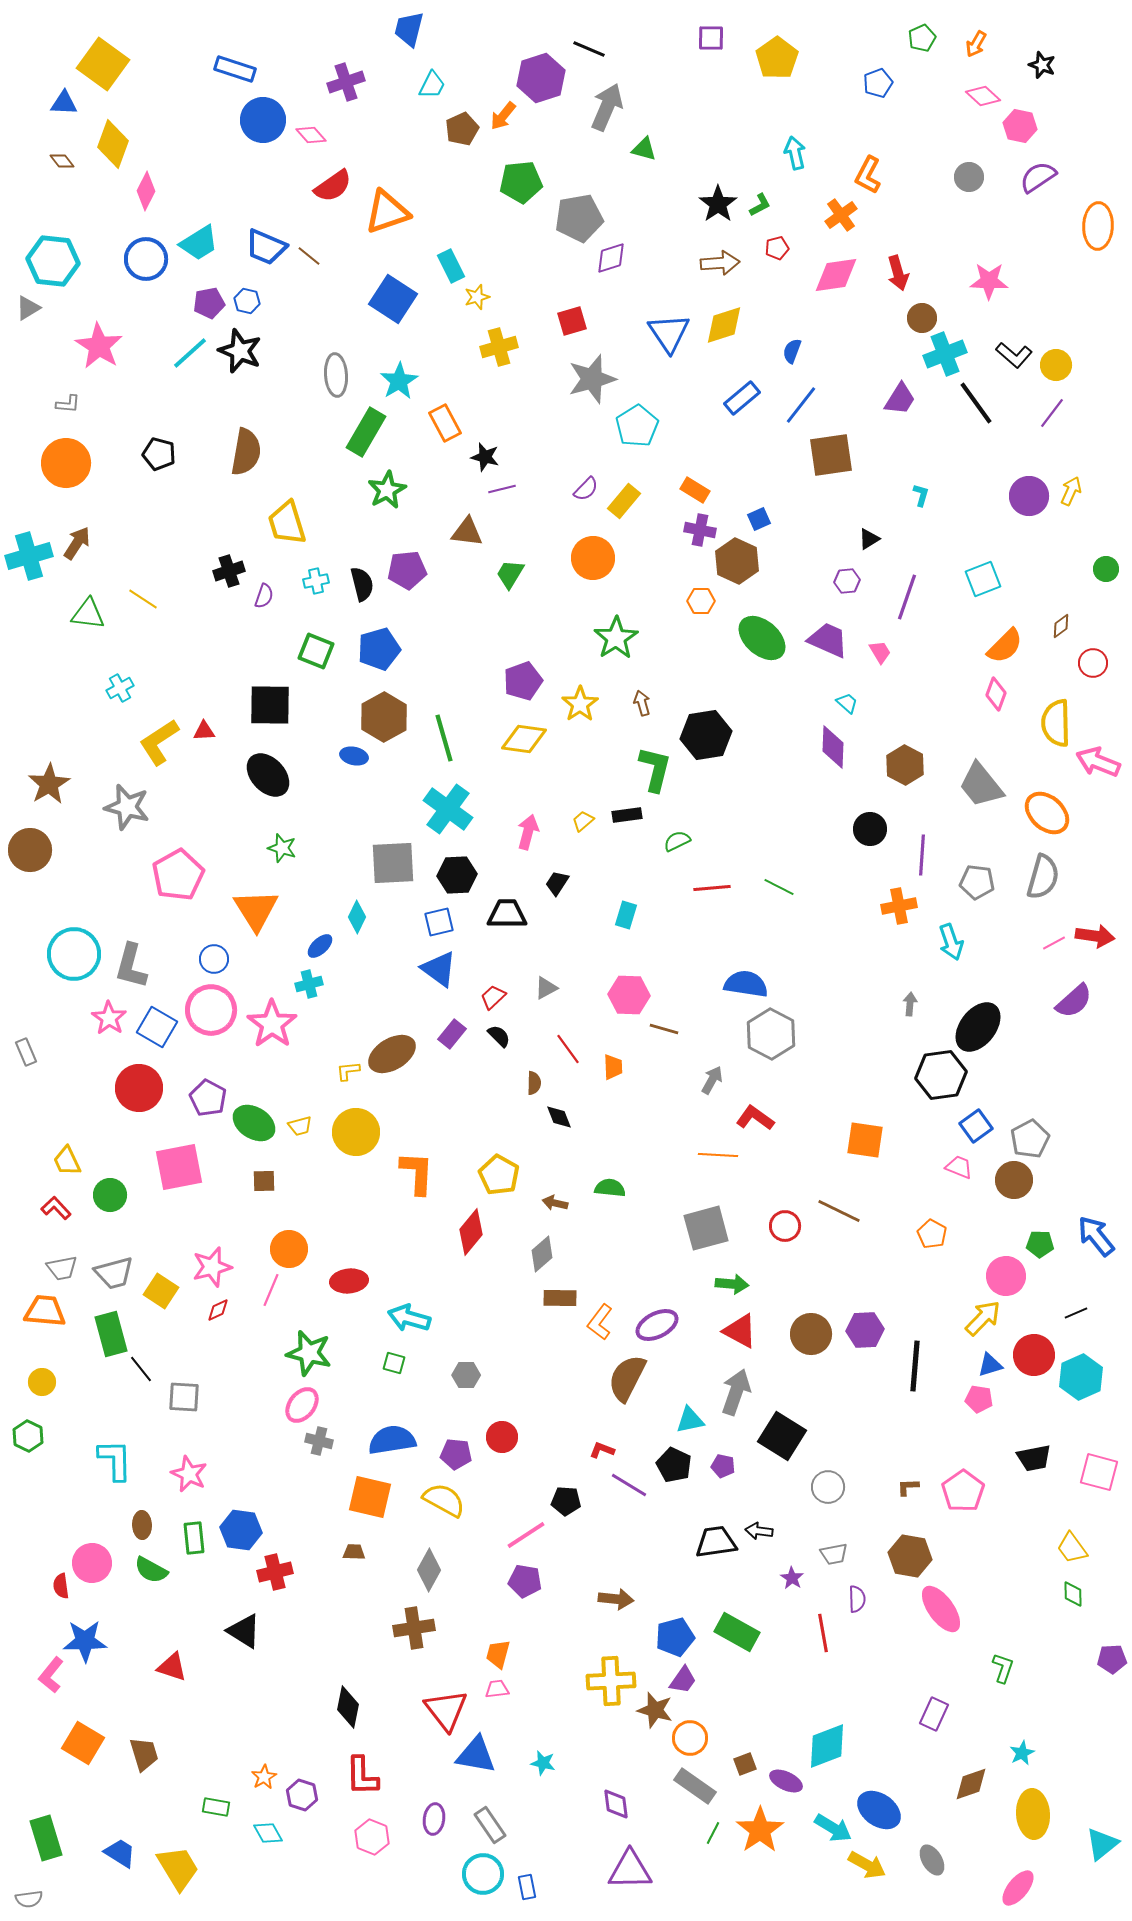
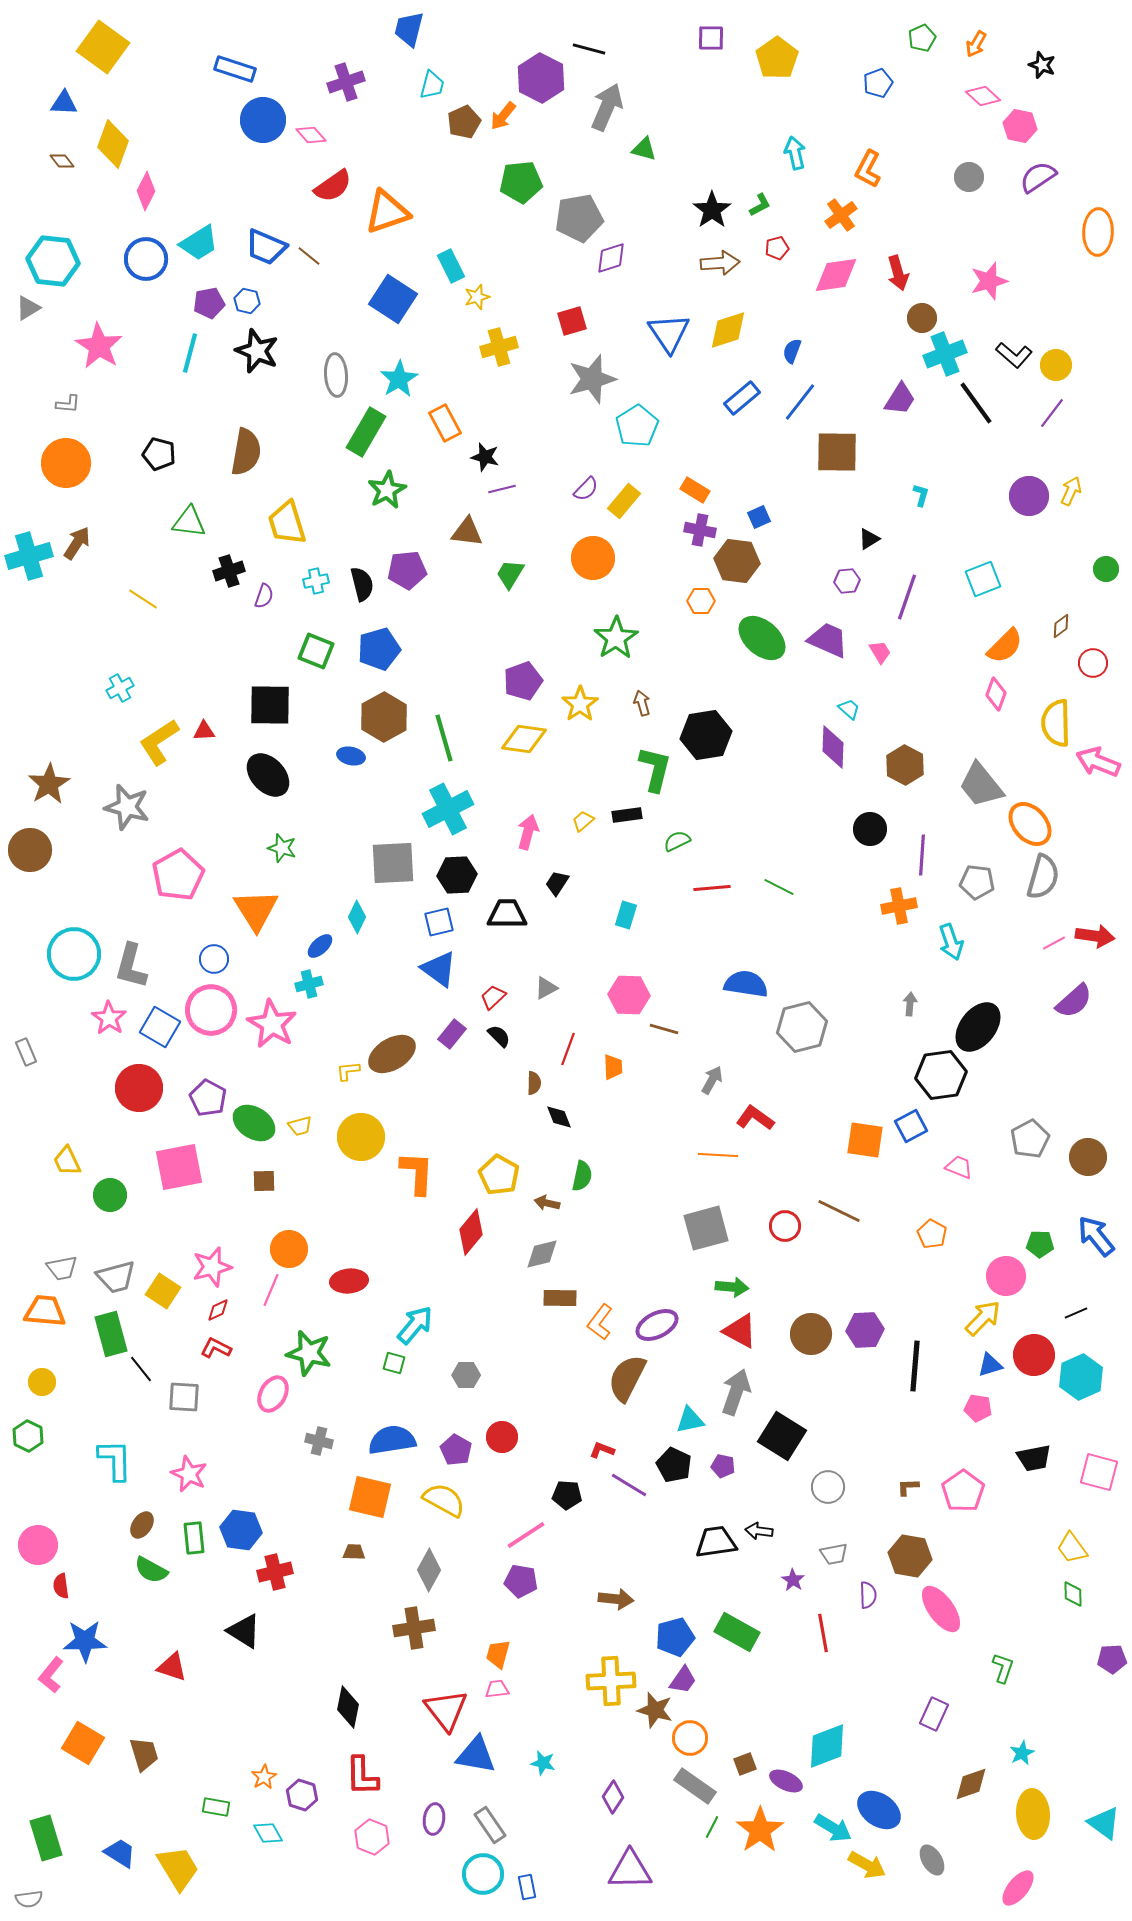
black line at (589, 49): rotated 8 degrees counterclockwise
yellow square at (103, 64): moved 17 px up
purple hexagon at (541, 78): rotated 15 degrees counterclockwise
cyan trapezoid at (432, 85): rotated 12 degrees counterclockwise
brown pentagon at (462, 129): moved 2 px right, 7 px up
orange L-shape at (868, 175): moved 6 px up
black star at (718, 204): moved 6 px left, 6 px down
orange ellipse at (1098, 226): moved 6 px down
pink star at (989, 281): rotated 18 degrees counterclockwise
yellow diamond at (724, 325): moved 4 px right, 5 px down
black star at (240, 351): moved 17 px right
cyan line at (190, 353): rotated 33 degrees counterclockwise
cyan star at (399, 381): moved 2 px up
blue line at (801, 405): moved 1 px left, 3 px up
brown square at (831, 455): moved 6 px right, 3 px up; rotated 9 degrees clockwise
blue square at (759, 519): moved 2 px up
brown hexagon at (737, 561): rotated 18 degrees counterclockwise
green triangle at (88, 614): moved 101 px right, 92 px up
cyan trapezoid at (847, 703): moved 2 px right, 6 px down
blue ellipse at (354, 756): moved 3 px left
cyan cross at (448, 809): rotated 27 degrees clockwise
orange ellipse at (1047, 813): moved 17 px left, 11 px down; rotated 6 degrees clockwise
pink star at (272, 1024): rotated 6 degrees counterclockwise
blue square at (157, 1027): moved 3 px right
gray hexagon at (771, 1034): moved 31 px right, 7 px up; rotated 18 degrees clockwise
red line at (568, 1049): rotated 56 degrees clockwise
blue square at (976, 1126): moved 65 px left; rotated 8 degrees clockwise
yellow circle at (356, 1132): moved 5 px right, 5 px down
brown circle at (1014, 1180): moved 74 px right, 23 px up
green semicircle at (610, 1188): moved 28 px left, 12 px up; rotated 96 degrees clockwise
brown arrow at (555, 1203): moved 8 px left
red L-shape at (56, 1208): moved 160 px right, 140 px down; rotated 20 degrees counterclockwise
gray diamond at (542, 1254): rotated 27 degrees clockwise
gray trapezoid at (114, 1273): moved 2 px right, 4 px down
green arrow at (732, 1284): moved 3 px down
yellow square at (161, 1291): moved 2 px right
cyan arrow at (409, 1318): moved 6 px right, 7 px down; rotated 114 degrees clockwise
pink pentagon at (979, 1399): moved 1 px left, 9 px down
pink ellipse at (302, 1405): moved 29 px left, 11 px up; rotated 9 degrees counterclockwise
purple pentagon at (456, 1454): moved 4 px up; rotated 24 degrees clockwise
black pentagon at (566, 1501): moved 1 px right, 6 px up
brown ellipse at (142, 1525): rotated 36 degrees clockwise
pink circle at (92, 1563): moved 54 px left, 18 px up
purple star at (792, 1578): moved 1 px right, 2 px down
purple pentagon at (525, 1581): moved 4 px left
purple semicircle at (857, 1599): moved 11 px right, 4 px up
purple diamond at (616, 1804): moved 3 px left, 7 px up; rotated 40 degrees clockwise
green line at (713, 1833): moved 1 px left, 6 px up
cyan triangle at (1102, 1844): moved 2 px right, 21 px up; rotated 45 degrees counterclockwise
